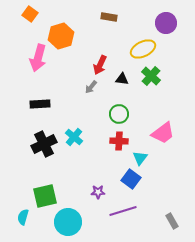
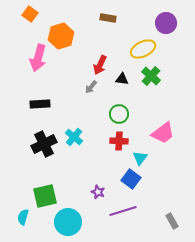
brown rectangle: moved 1 px left, 1 px down
purple star: rotated 24 degrees clockwise
